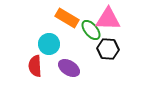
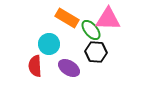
black hexagon: moved 12 px left, 3 px down
